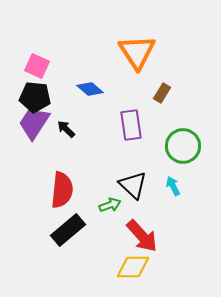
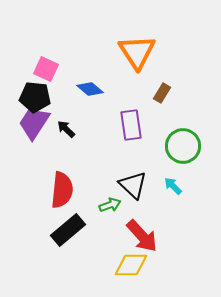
pink square: moved 9 px right, 3 px down
cyan arrow: rotated 18 degrees counterclockwise
yellow diamond: moved 2 px left, 2 px up
